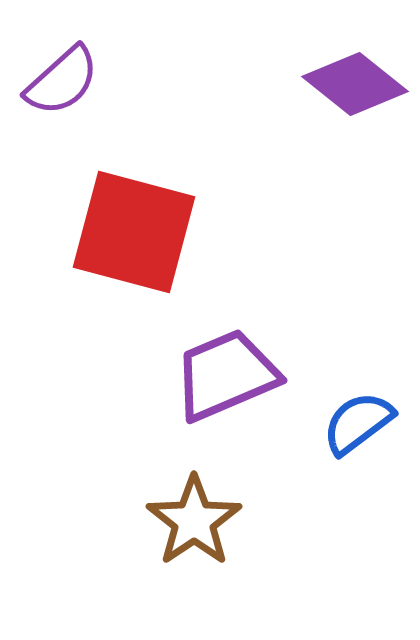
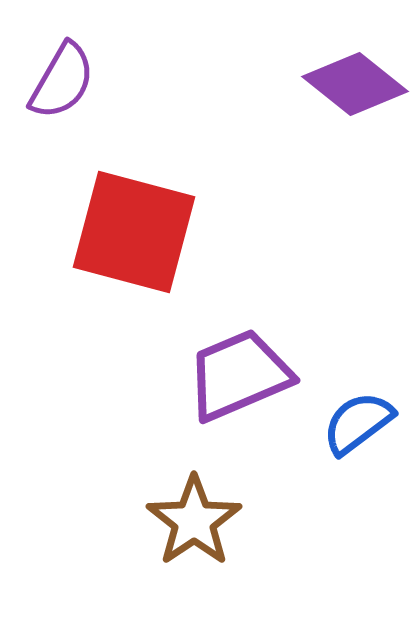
purple semicircle: rotated 18 degrees counterclockwise
purple trapezoid: moved 13 px right
